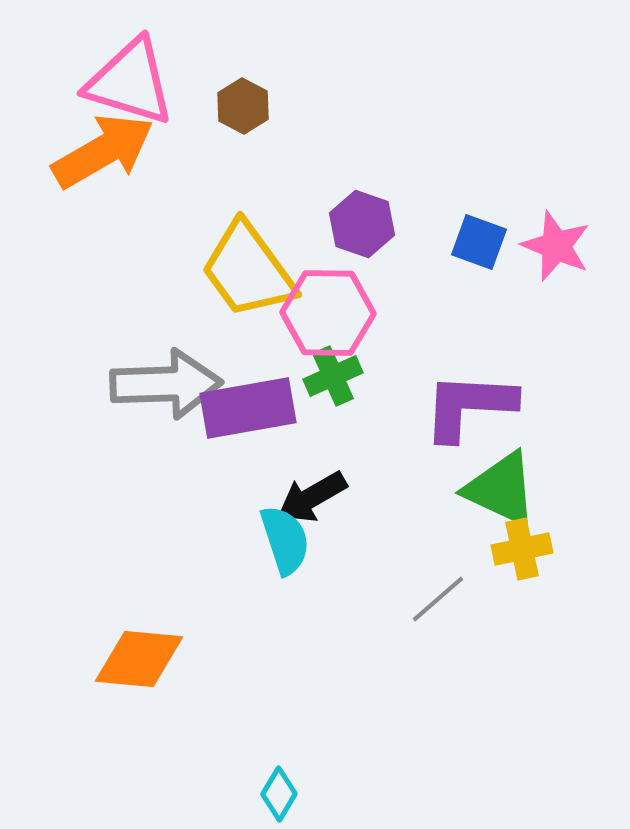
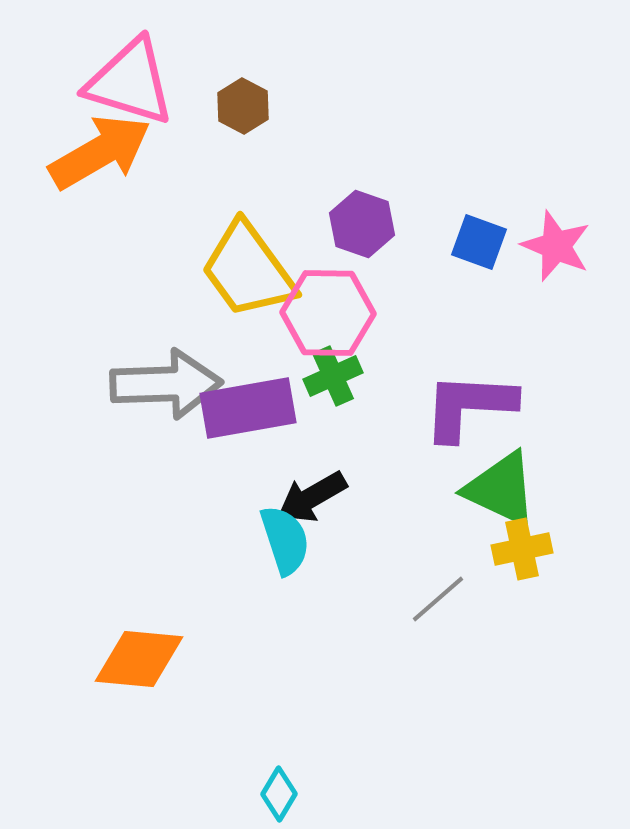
orange arrow: moved 3 px left, 1 px down
